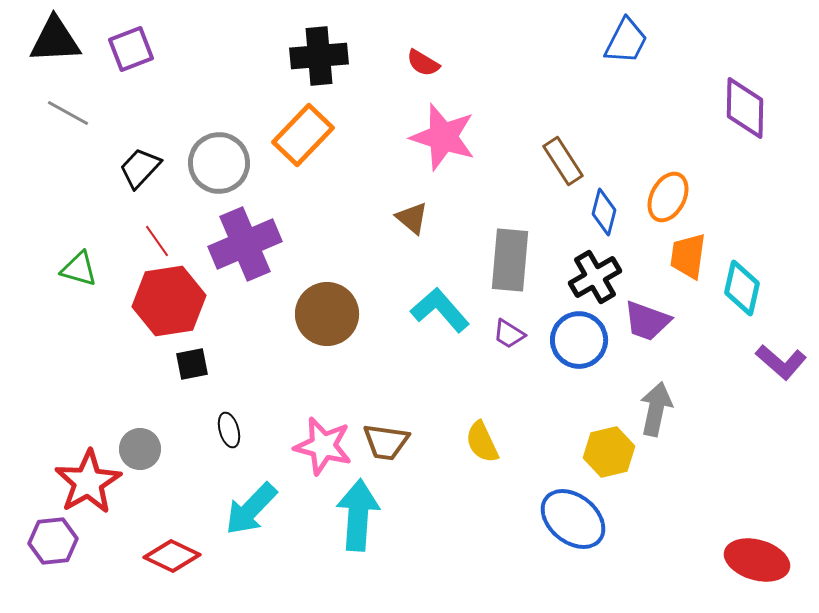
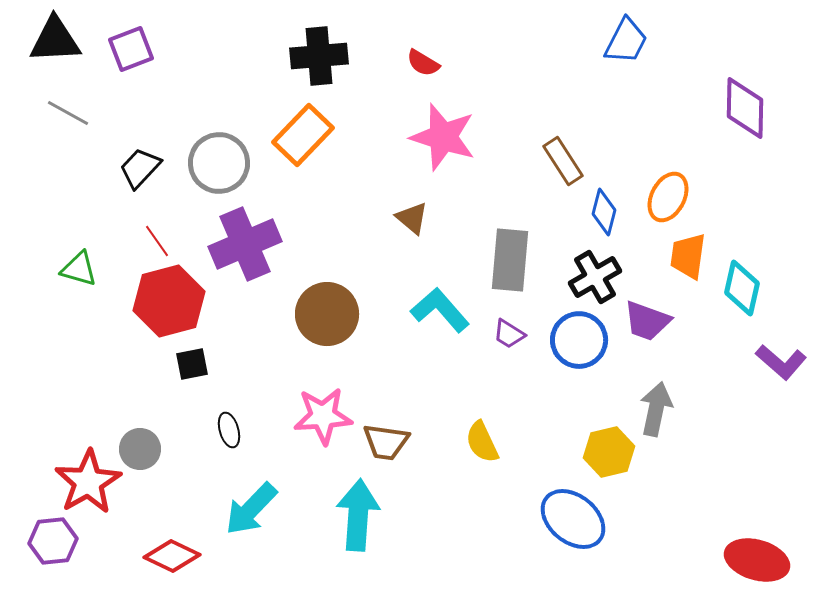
red hexagon at (169, 301): rotated 6 degrees counterclockwise
pink star at (323, 446): moved 30 px up; rotated 18 degrees counterclockwise
